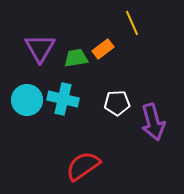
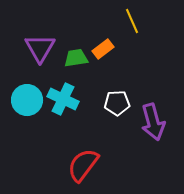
yellow line: moved 2 px up
cyan cross: rotated 12 degrees clockwise
red semicircle: moved 1 px up; rotated 18 degrees counterclockwise
